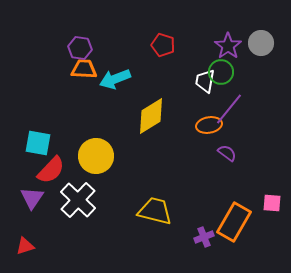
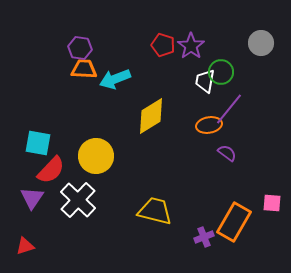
purple star: moved 37 px left
